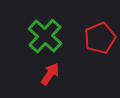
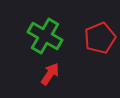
green cross: rotated 12 degrees counterclockwise
